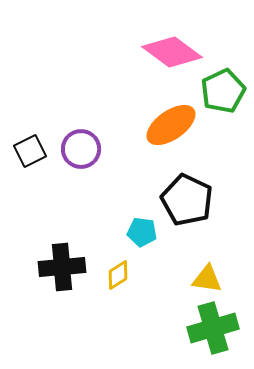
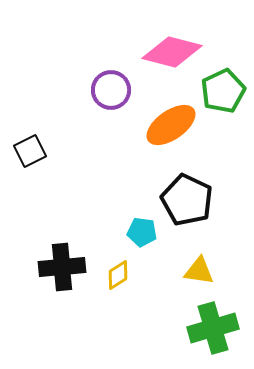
pink diamond: rotated 22 degrees counterclockwise
purple circle: moved 30 px right, 59 px up
yellow triangle: moved 8 px left, 8 px up
